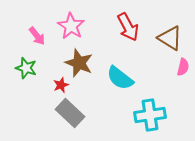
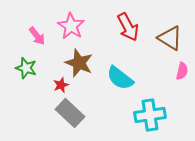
pink semicircle: moved 1 px left, 4 px down
